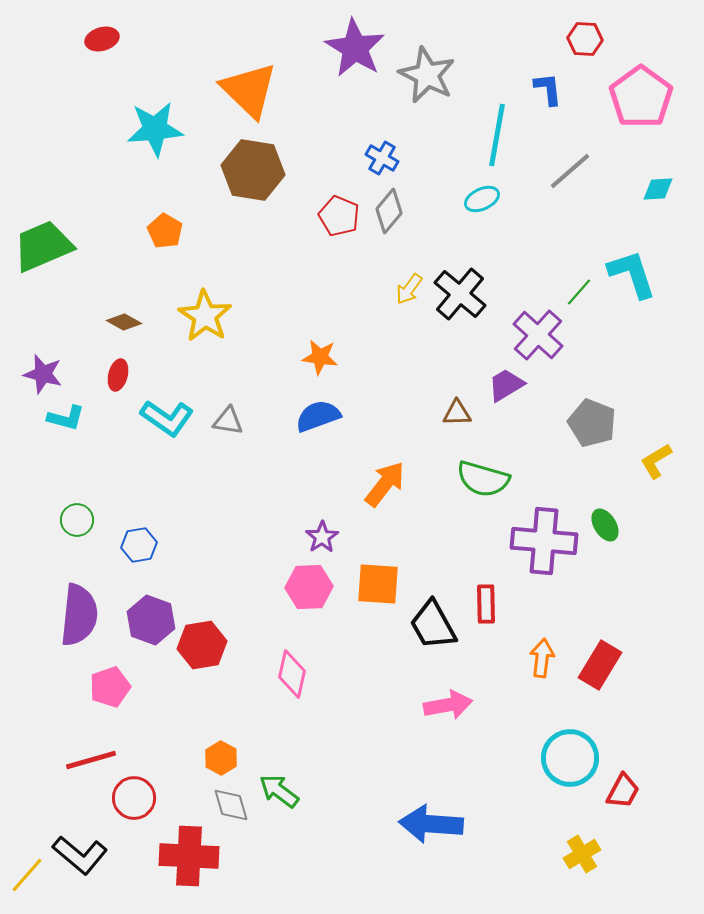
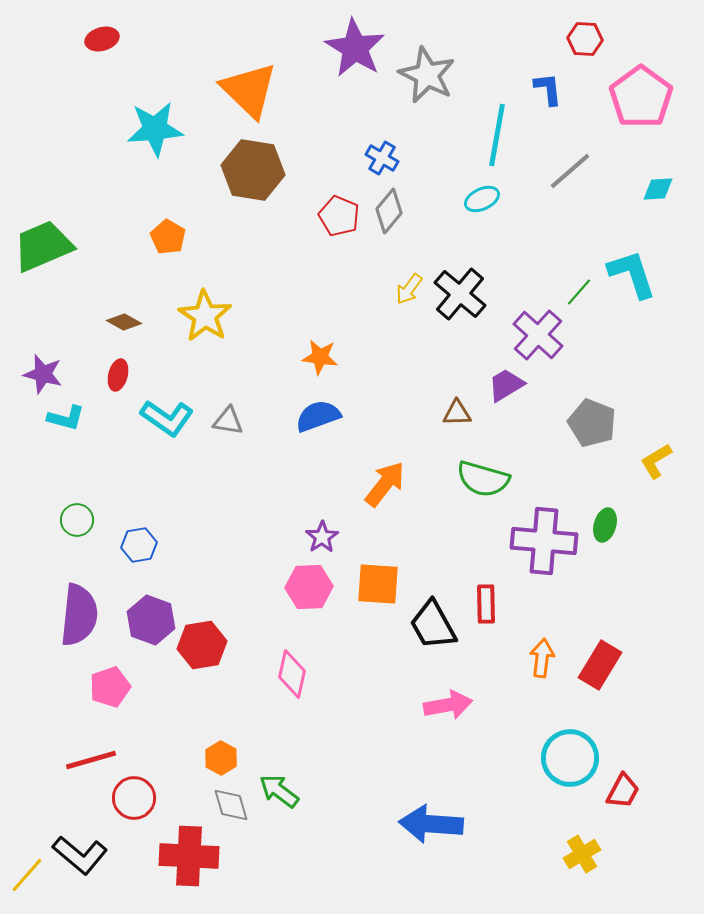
orange pentagon at (165, 231): moved 3 px right, 6 px down
green ellipse at (605, 525): rotated 48 degrees clockwise
